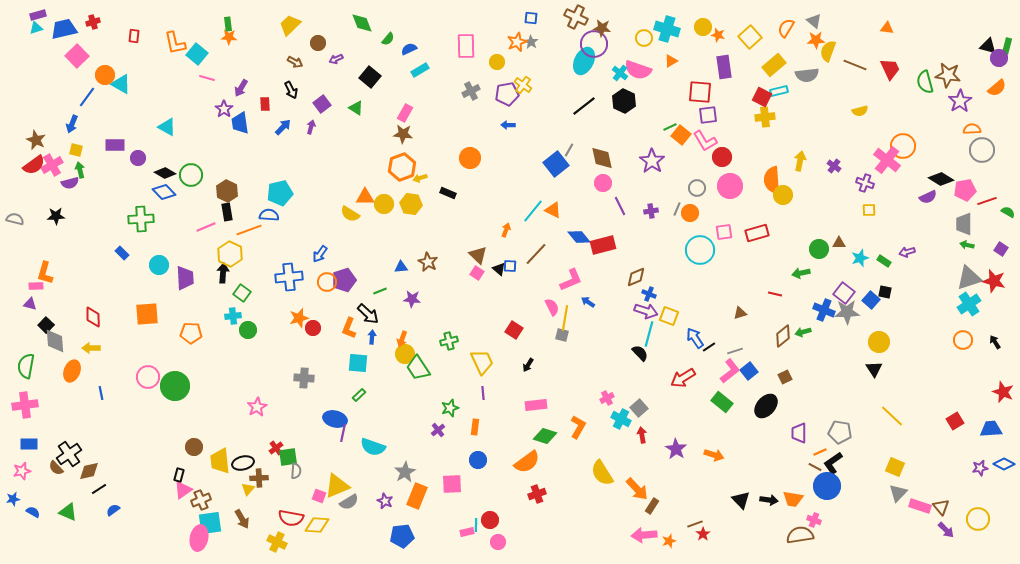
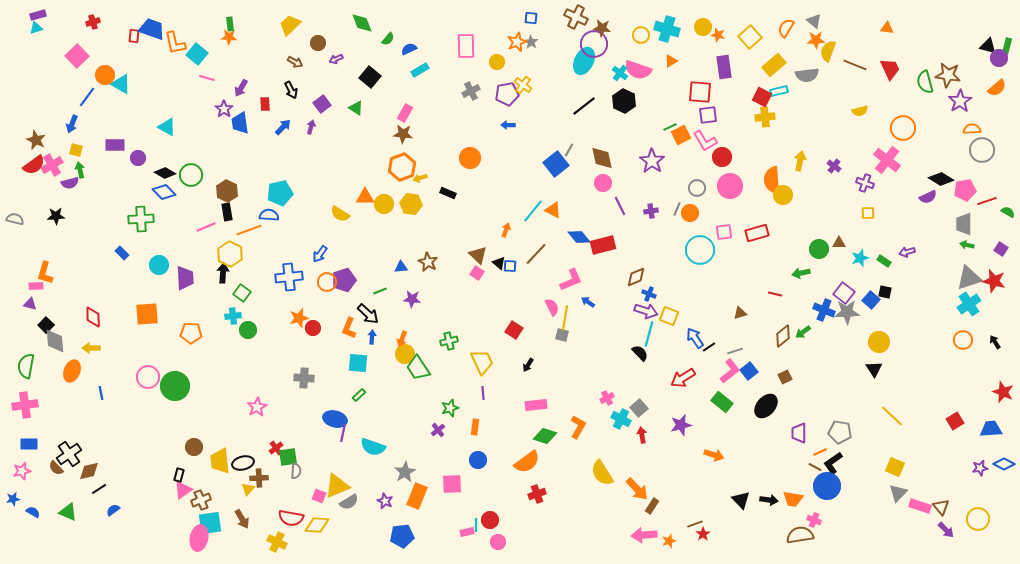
green rectangle at (228, 24): moved 2 px right
blue trapezoid at (64, 29): moved 88 px right; rotated 32 degrees clockwise
yellow circle at (644, 38): moved 3 px left, 3 px up
orange square at (681, 135): rotated 24 degrees clockwise
orange circle at (903, 146): moved 18 px up
yellow square at (869, 210): moved 1 px left, 3 px down
yellow semicircle at (350, 214): moved 10 px left
black triangle at (499, 269): moved 6 px up
green arrow at (803, 332): rotated 21 degrees counterclockwise
purple star at (676, 449): moved 5 px right, 24 px up; rotated 25 degrees clockwise
